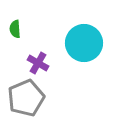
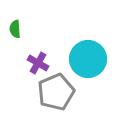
cyan circle: moved 4 px right, 16 px down
gray pentagon: moved 30 px right, 6 px up
